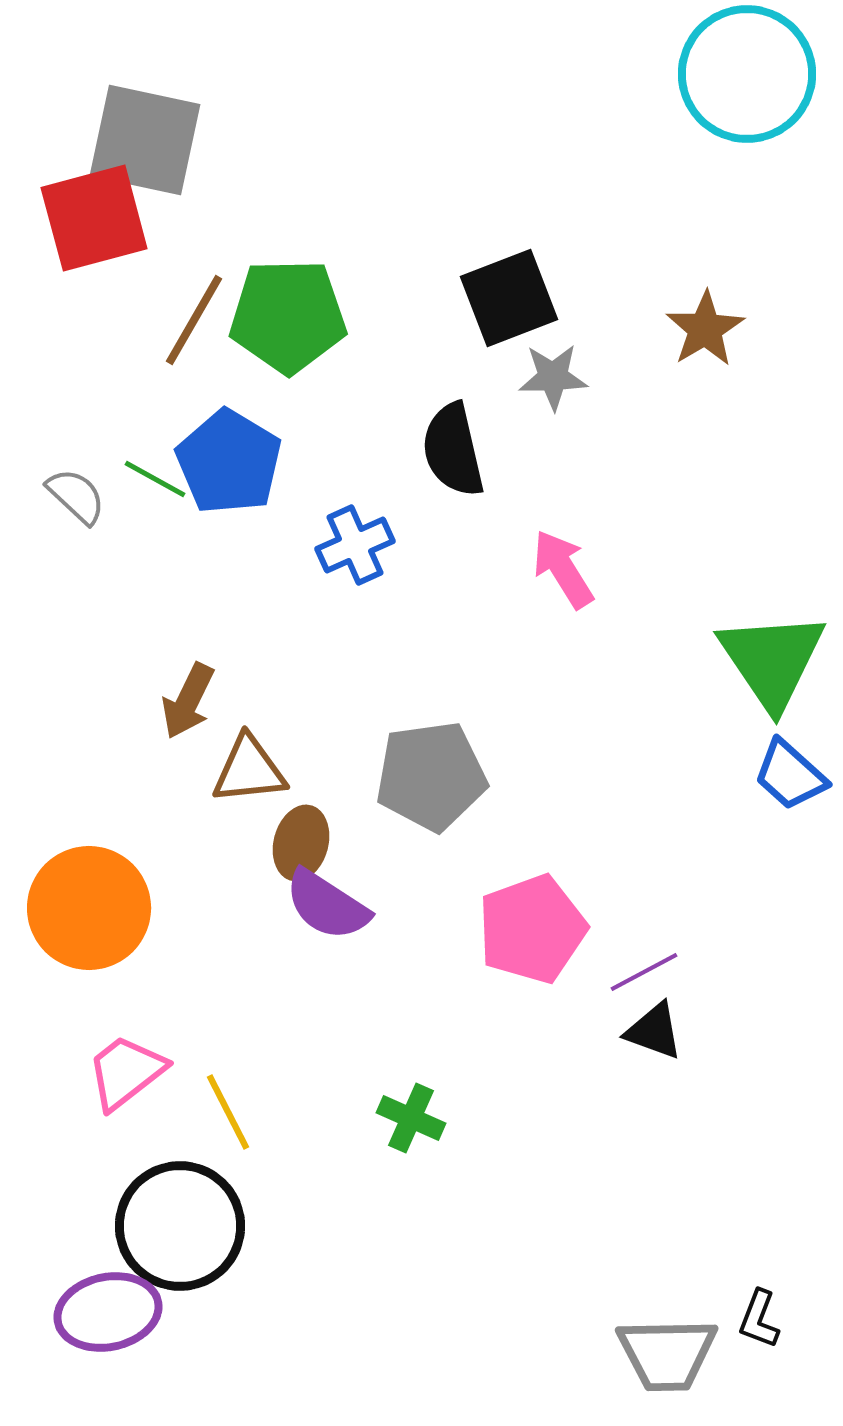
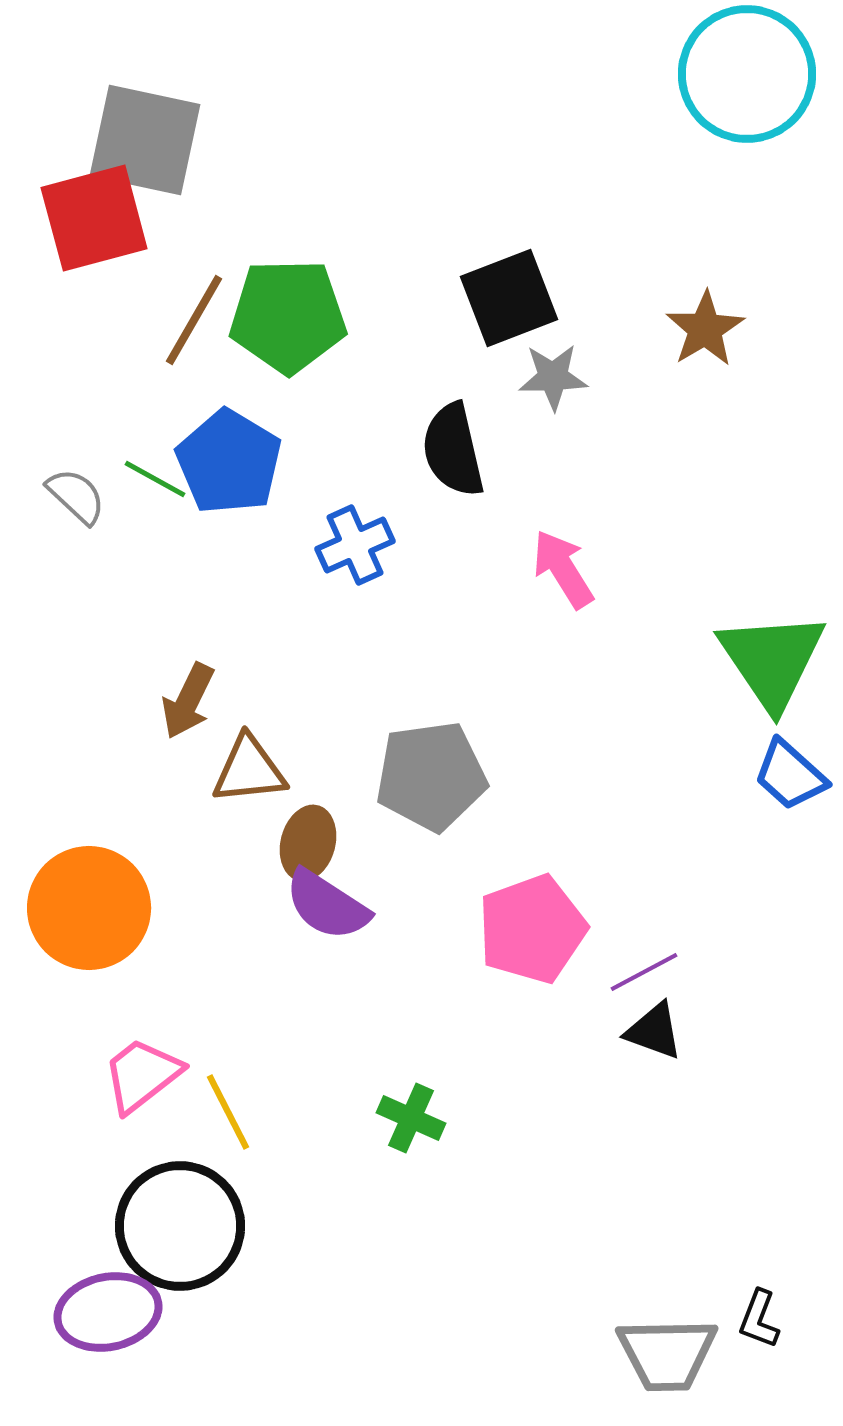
brown ellipse: moved 7 px right
pink trapezoid: moved 16 px right, 3 px down
